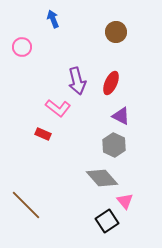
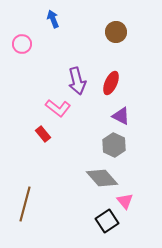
pink circle: moved 3 px up
red rectangle: rotated 28 degrees clockwise
brown line: moved 1 px left, 1 px up; rotated 60 degrees clockwise
